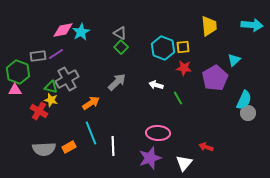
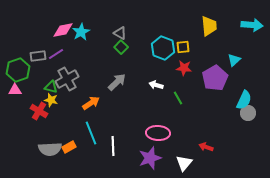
green hexagon: moved 2 px up; rotated 20 degrees clockwise
gray semicircle: moved 6 px right
